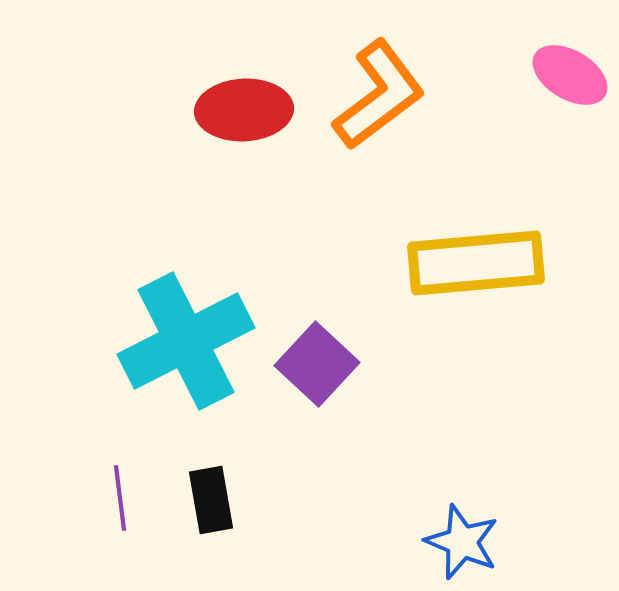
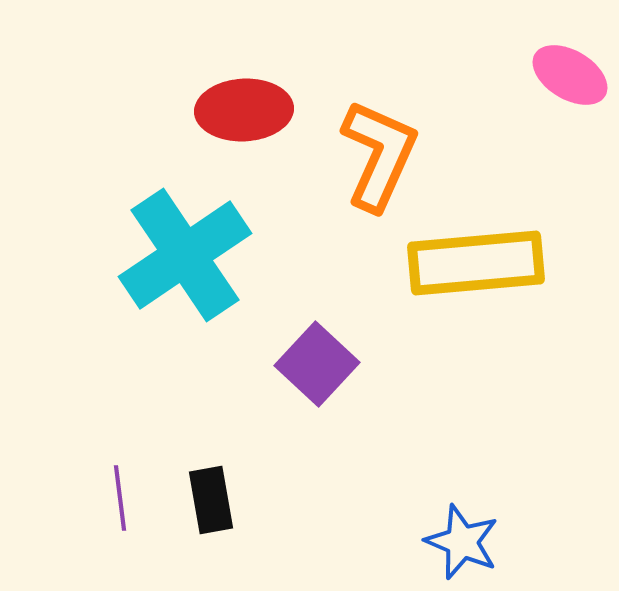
orange L-shape: moved 60 px down; rotated 29 degrees counterclockwise
cyan cross: moved 1 px left, 86 px up; rotated 7 degrees counterclockwise
